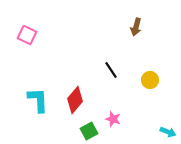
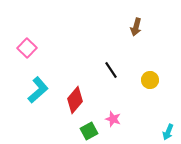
pink square: moved 13 px down; rotated 18 degrees clockwise
cyan L-shape: moved 10 px up; rotated 52 degrees clockwise
cyan arrow: rotated 91 degrees clockwise
